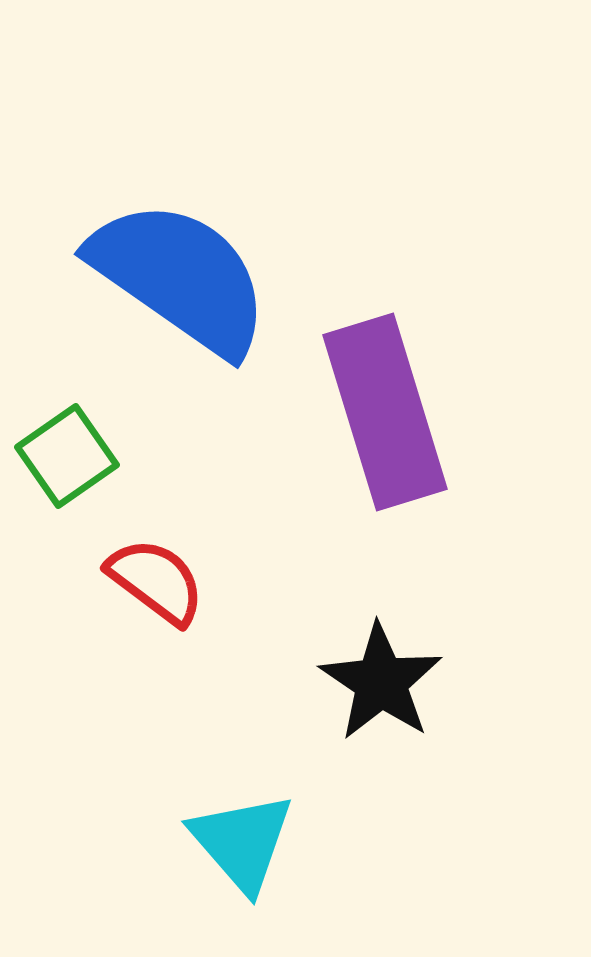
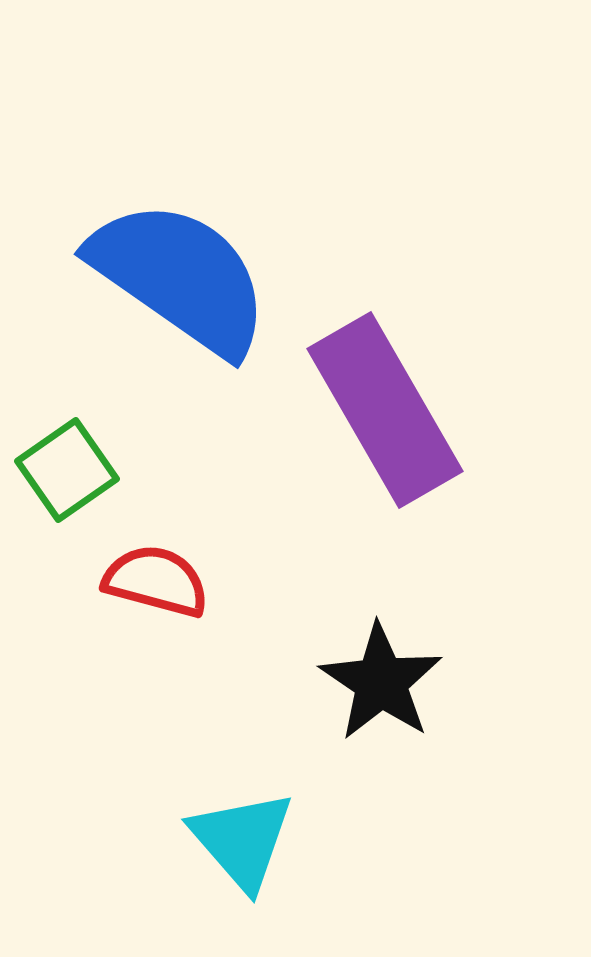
purple rectangle: moved 2 px up; rotated 13 degrees counterclockwise
green square: moved 14 px down
red semicircle: rotated 22 degrees counterclockwise
cyan triangle: moved 2 px up
